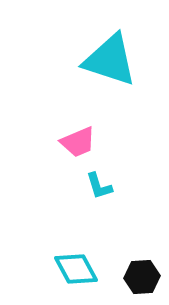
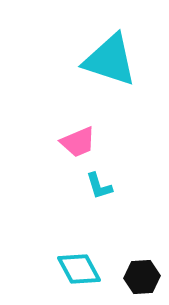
cyan diamond: moved 3 px right
